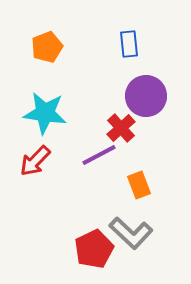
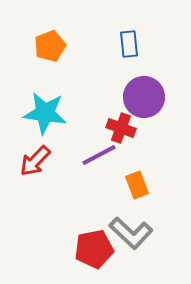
orange pentagon: moved 3 px right, 1 px up
purple circle: moved 2 px left, 1 px down
red cross: rotated 28 degrees counterclockwise
orange rectangle: moved 2 px left
red pentagon: rotated 15 degrees clockwise
